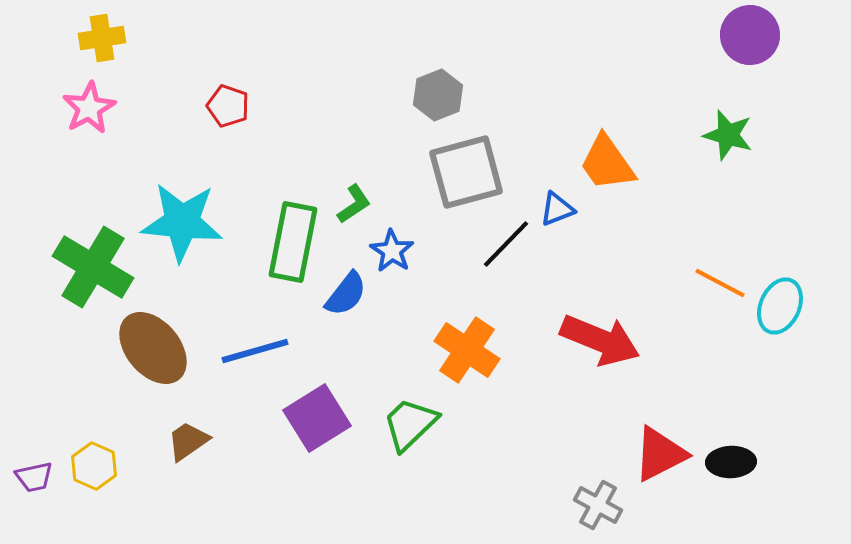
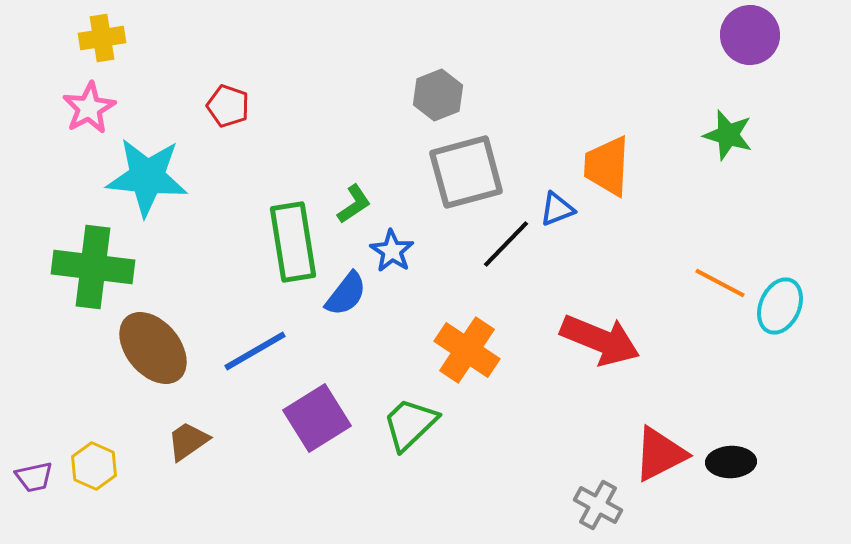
orange trapezoid: moved 3 px down; rotated 38 degrees clockwise
cyan star: moved 35 px left, 45 px up
green rectangle: rotated 20 degrees counterclockwise
green cross: rotated 24 degrees counterclockwise
blue line: rotated 14 degrees counterclockwise
